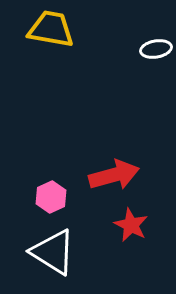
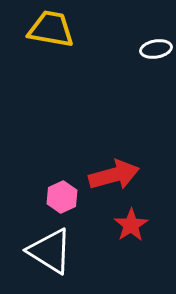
pink hexagon: moved 11 px right
red star: rotated 12 degrees clockwise
white triangle: moved 3 px left, 1 px up
